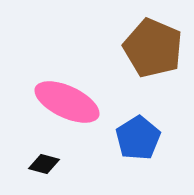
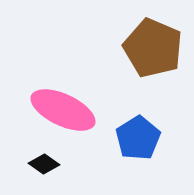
pink ellipse: moved 4 px left, 8 px down
black diamond: rotated 20 degrees clockwise
